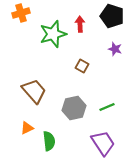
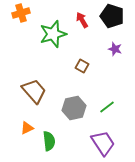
red arrow: moved 2 px right, 4 px up; rotated 28 degrees counterclockwise
green line: rotated 14 degrees counterclockwise
